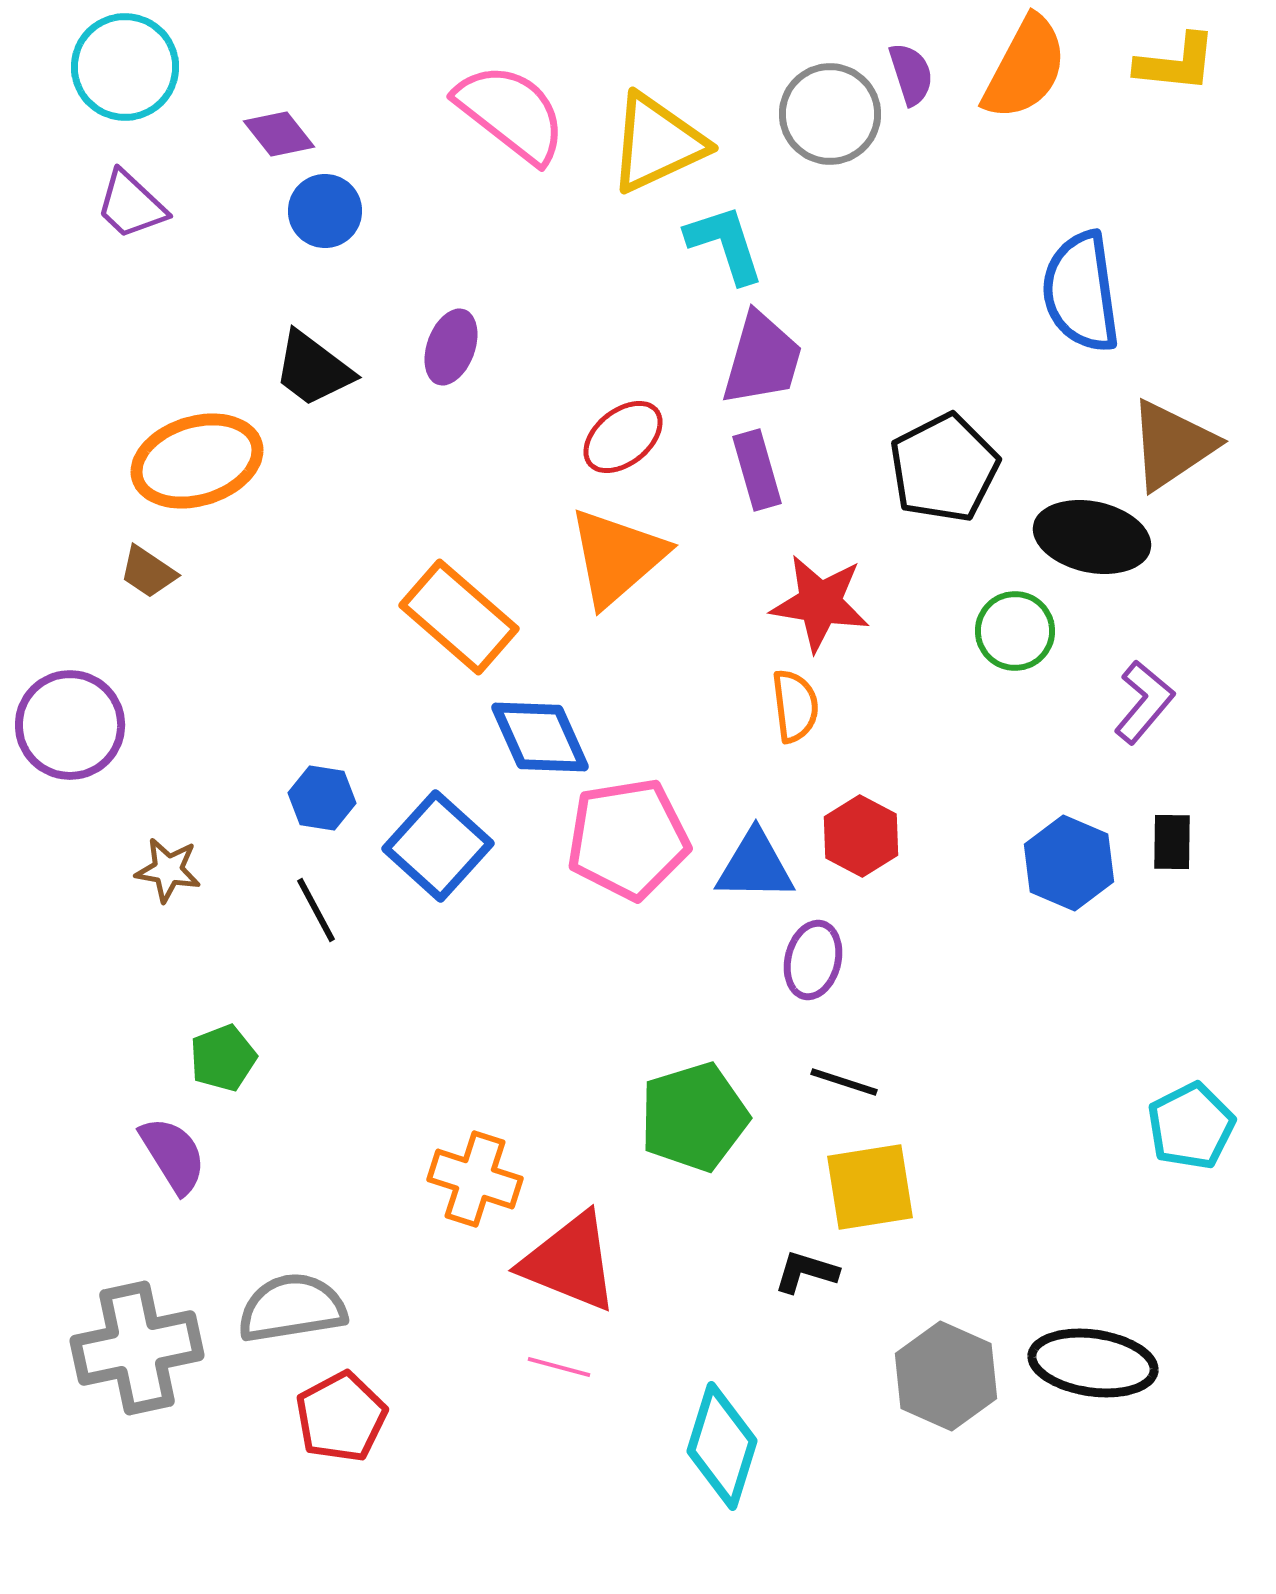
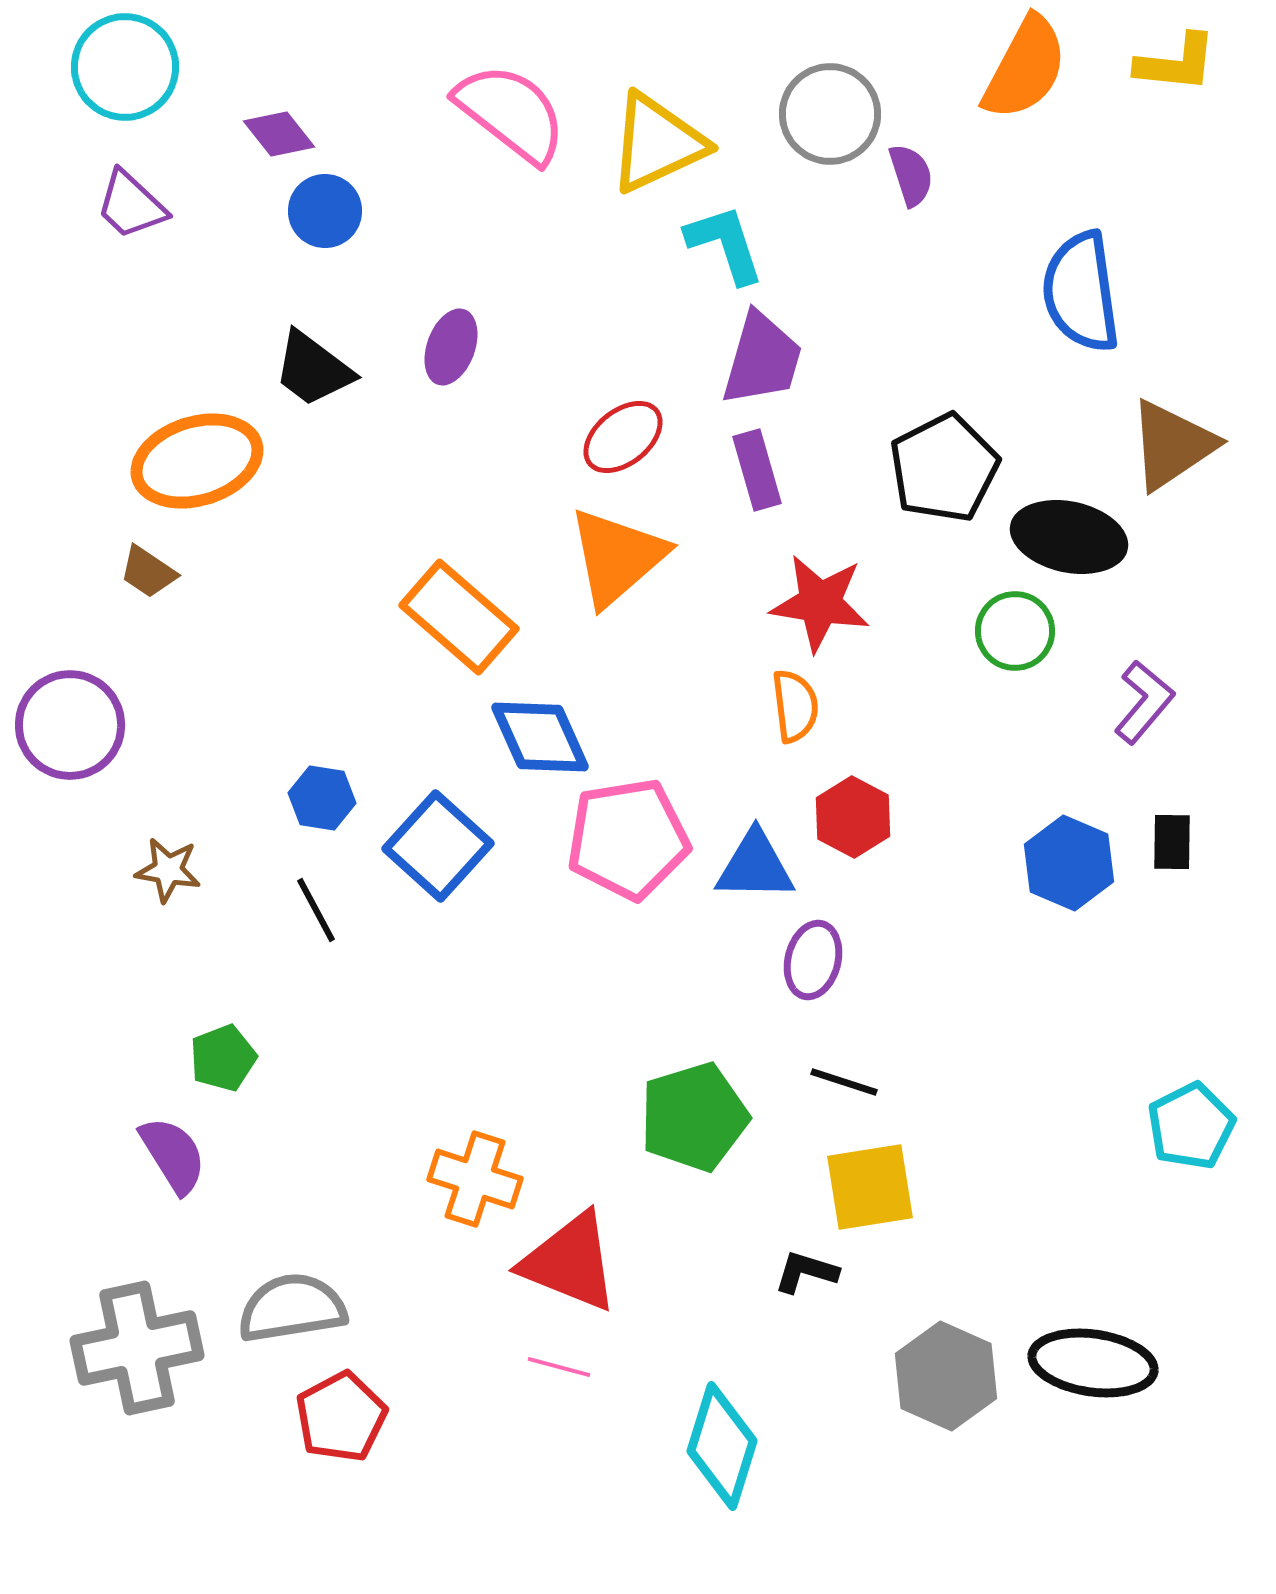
purple semicircle at (911, 74): moved 101 px down
black ellipse at (1092, 537): moved 23 px left
red hexagon at (861, 836): moved 8 px left, 19 px up
